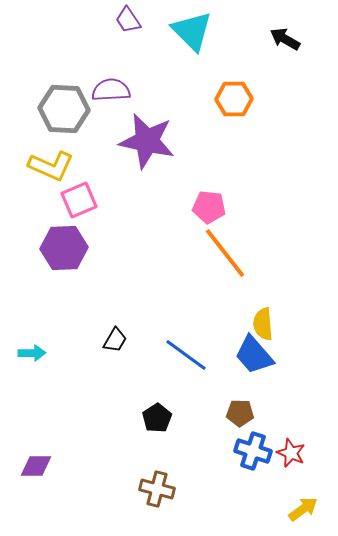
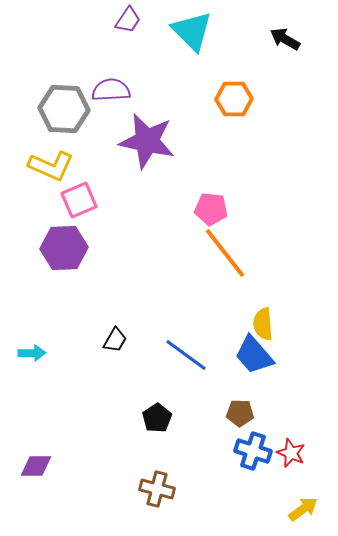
purple trapezoid: rotated 112 degrees counterclockwise
pink pentagon: moved 2 px right, 2 px down
